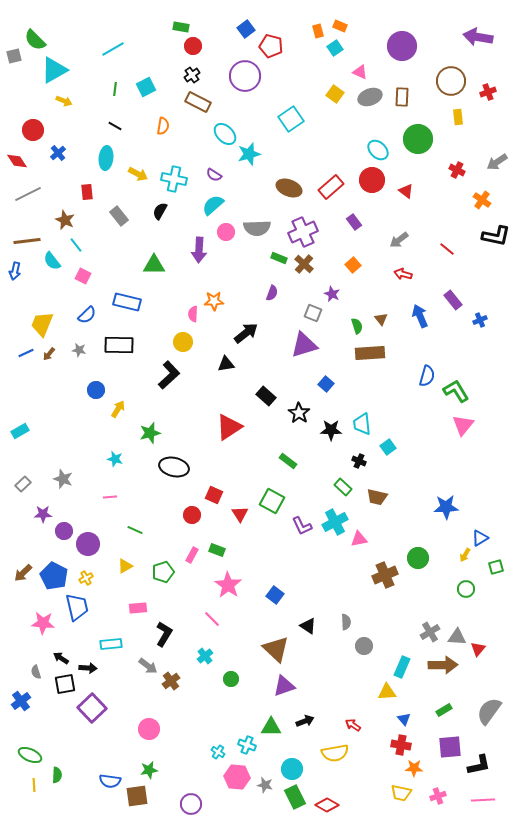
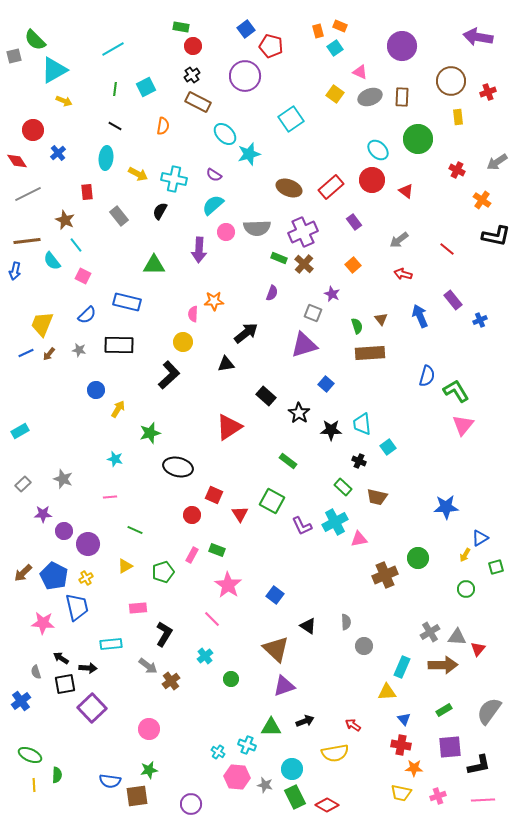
black ellipse at (174, 467): moved 4 px right
